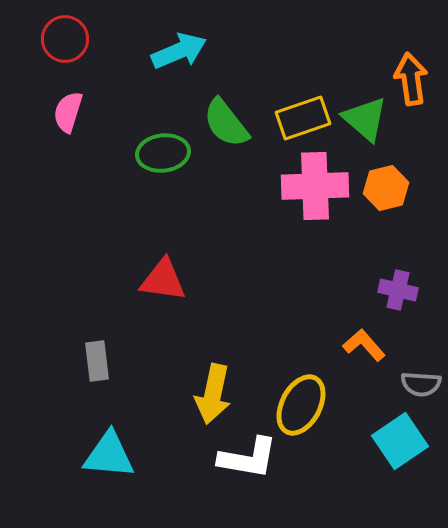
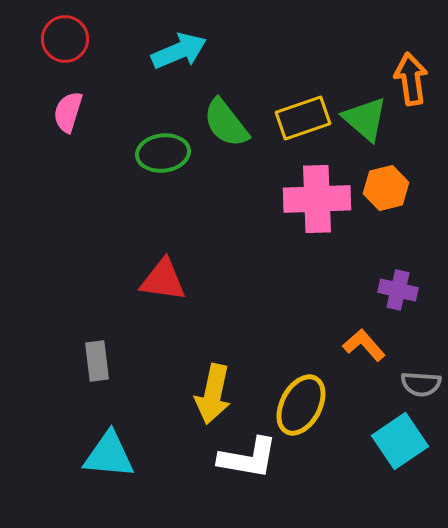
pink cross: moved 2 px right, 13 px down
